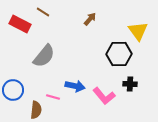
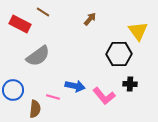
gray semicircle: moved 6 px left; rotated 15 degrees clockwise
brown semicircle: moved 1 px left, 1 px up
